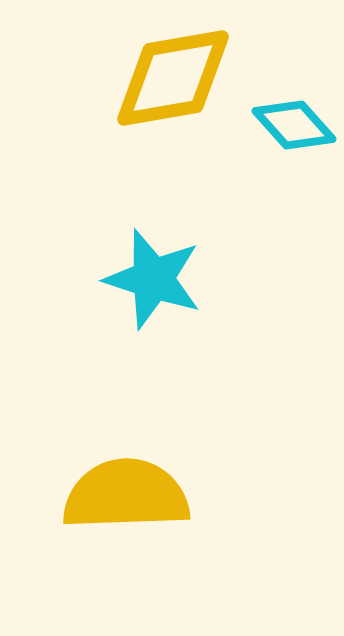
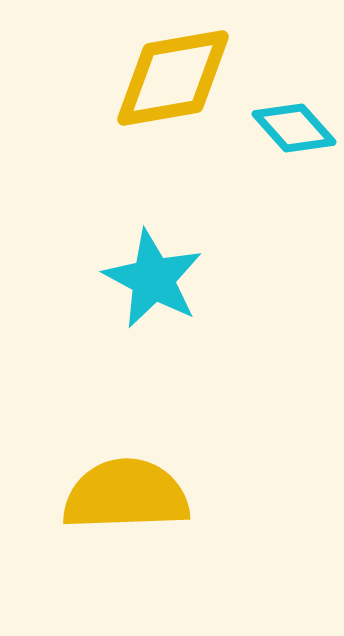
cyan diamond: moved 3 px down
cyan star: rotated 10 degrees clockwise
